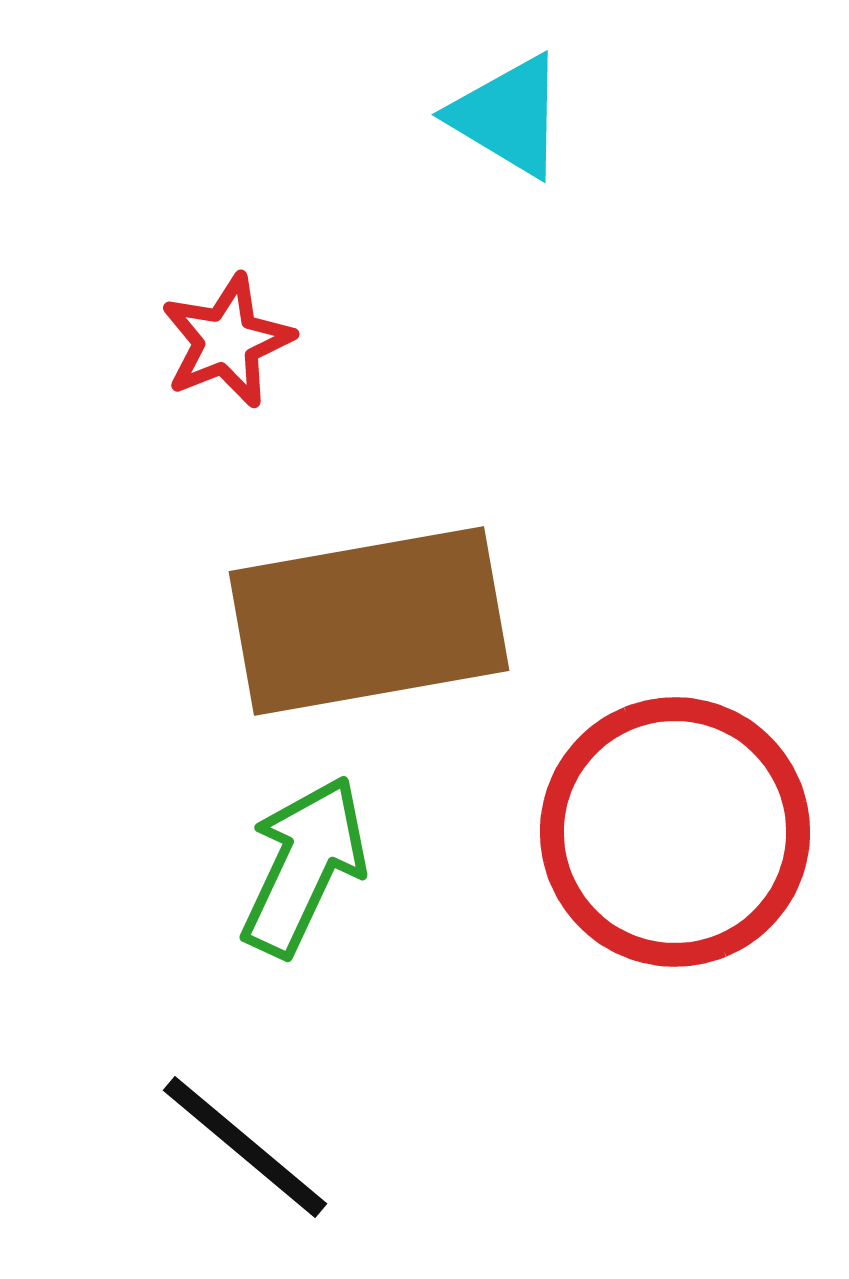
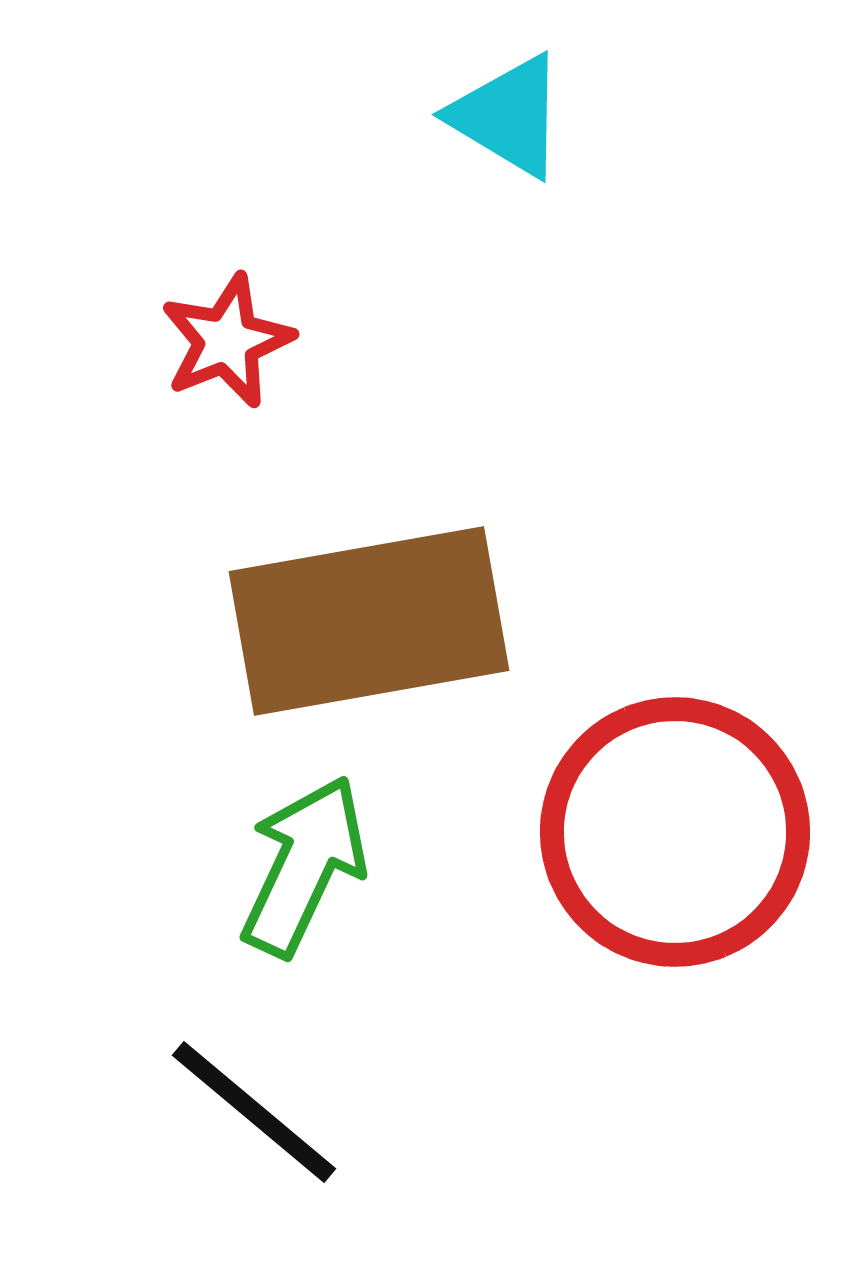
black line: moved 9 px right, 35 px up
